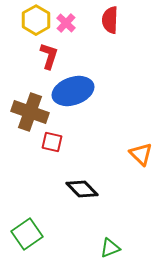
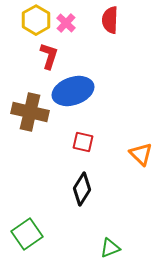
brown cross: rotated 6 degrees counterclockwise
red square: moved 31 px right
black diamond: rotated 76 degrees clockwise
